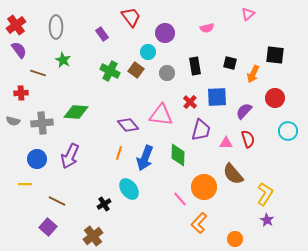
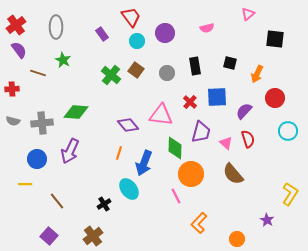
cyan circle at (148, 52): moved 11 px left, 11 px up
black square at (275, 55): moved 16 px up
green cross at (110, 71): moved 1 px right, 4 px down; rotated 12 degrees clockwise
orange arrow at (253, 74): moved 4 px right
red cross at (21, 93): moved 9 px left, 4 px up
purple trapezoid at (201, 130): moved 2 px down
pink triangle at (226, 143): rotated 40 degrees clockwise
green diamond at (178, 155): moved 3 px left, 7 px up
purple arrow at (70, 156): moved 5 px up
blue arrow at (145, 158): moved 1 px left, 5 px down
orange circle at (204, 187): moved 13 px left, 13 px up
yellow L-shape at (265, 194): moved 25 px right
pink line at (180, 199): moved 4 px left, 3 px up; rotated 14 degrees clockwise
brown line at (57, 201): rotated 24 degrees clockwise
purple square at (48, 227): moved 1 px right, 9 px down
orange circle at (235, 239): moved 2 px right
